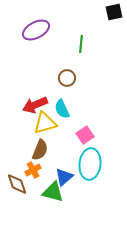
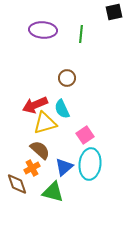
purple ellipse: moved 7 px right; rotated 32 degrees clockwise
green line: moved 10 px up
brown semicircle: rotated 70 degrees counterclockwise
orange cross: moved 1 px left, 2 px up
blue triangle: moved 10 px up
